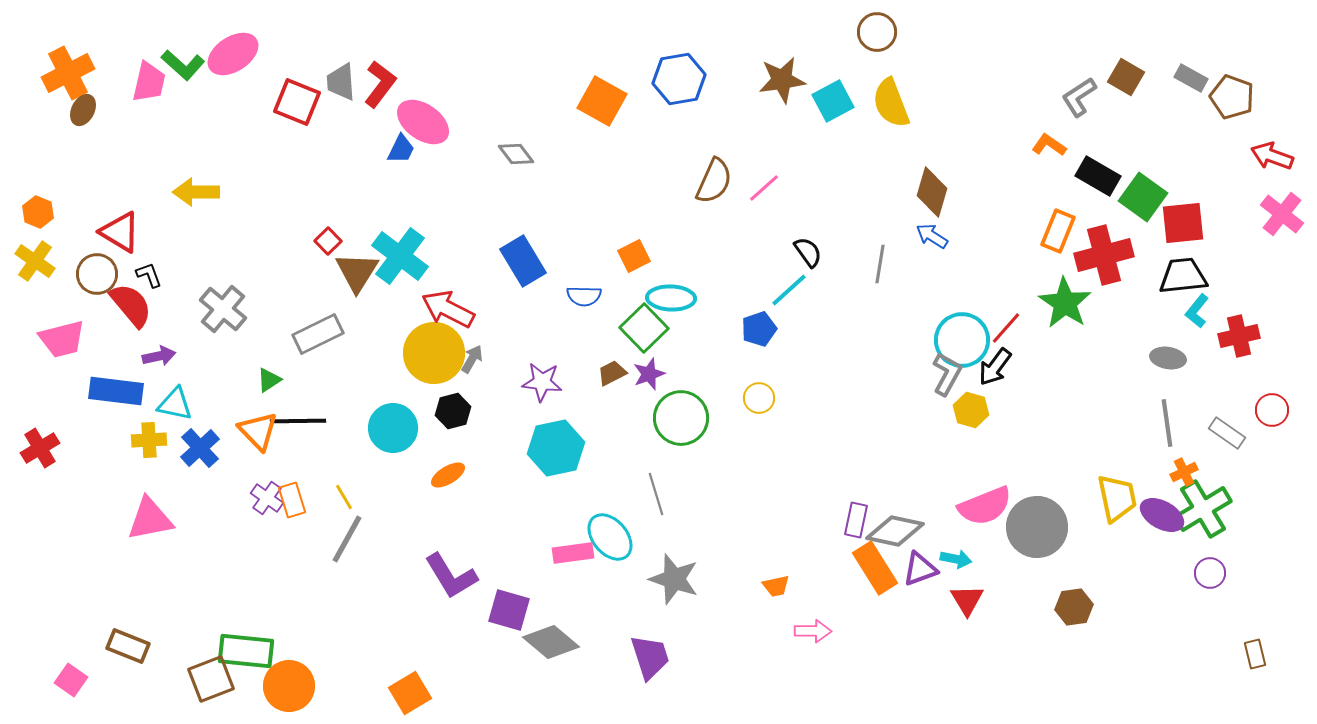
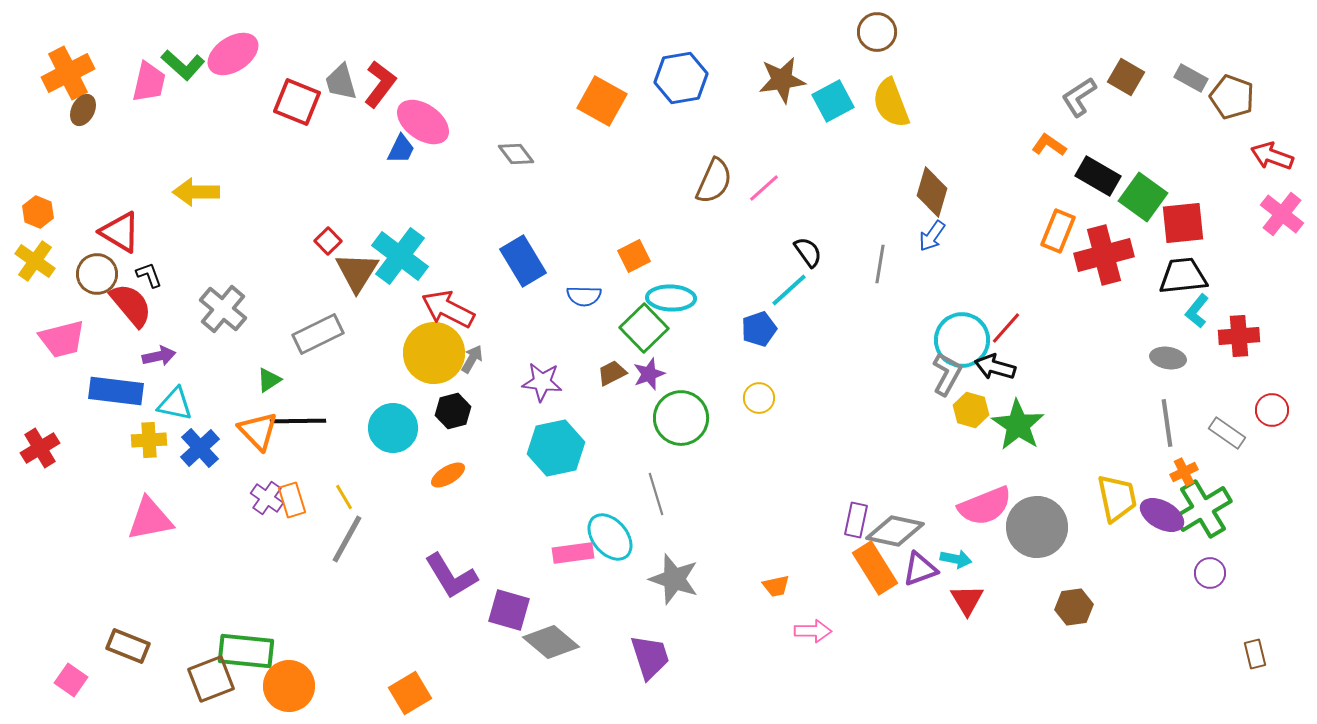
blue hexagon at (679, 79): moved 2 px right, 1 px up
gray trapezoid at (341, 82): rotated 12 degrees counterclockwise
blue arrow at (932, 236): rotated 88 degrees counterclockwise
green star at (1065, 303): moved 47 px left, 122 px down
red cross at (1239, 336): rotated 9 degrees clockwise
black arrow at (995, 367): rotated 69 degrees clockwise
